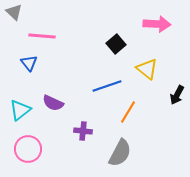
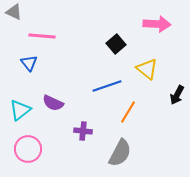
gray triangle: rotated 18 degrees counterclockwise
